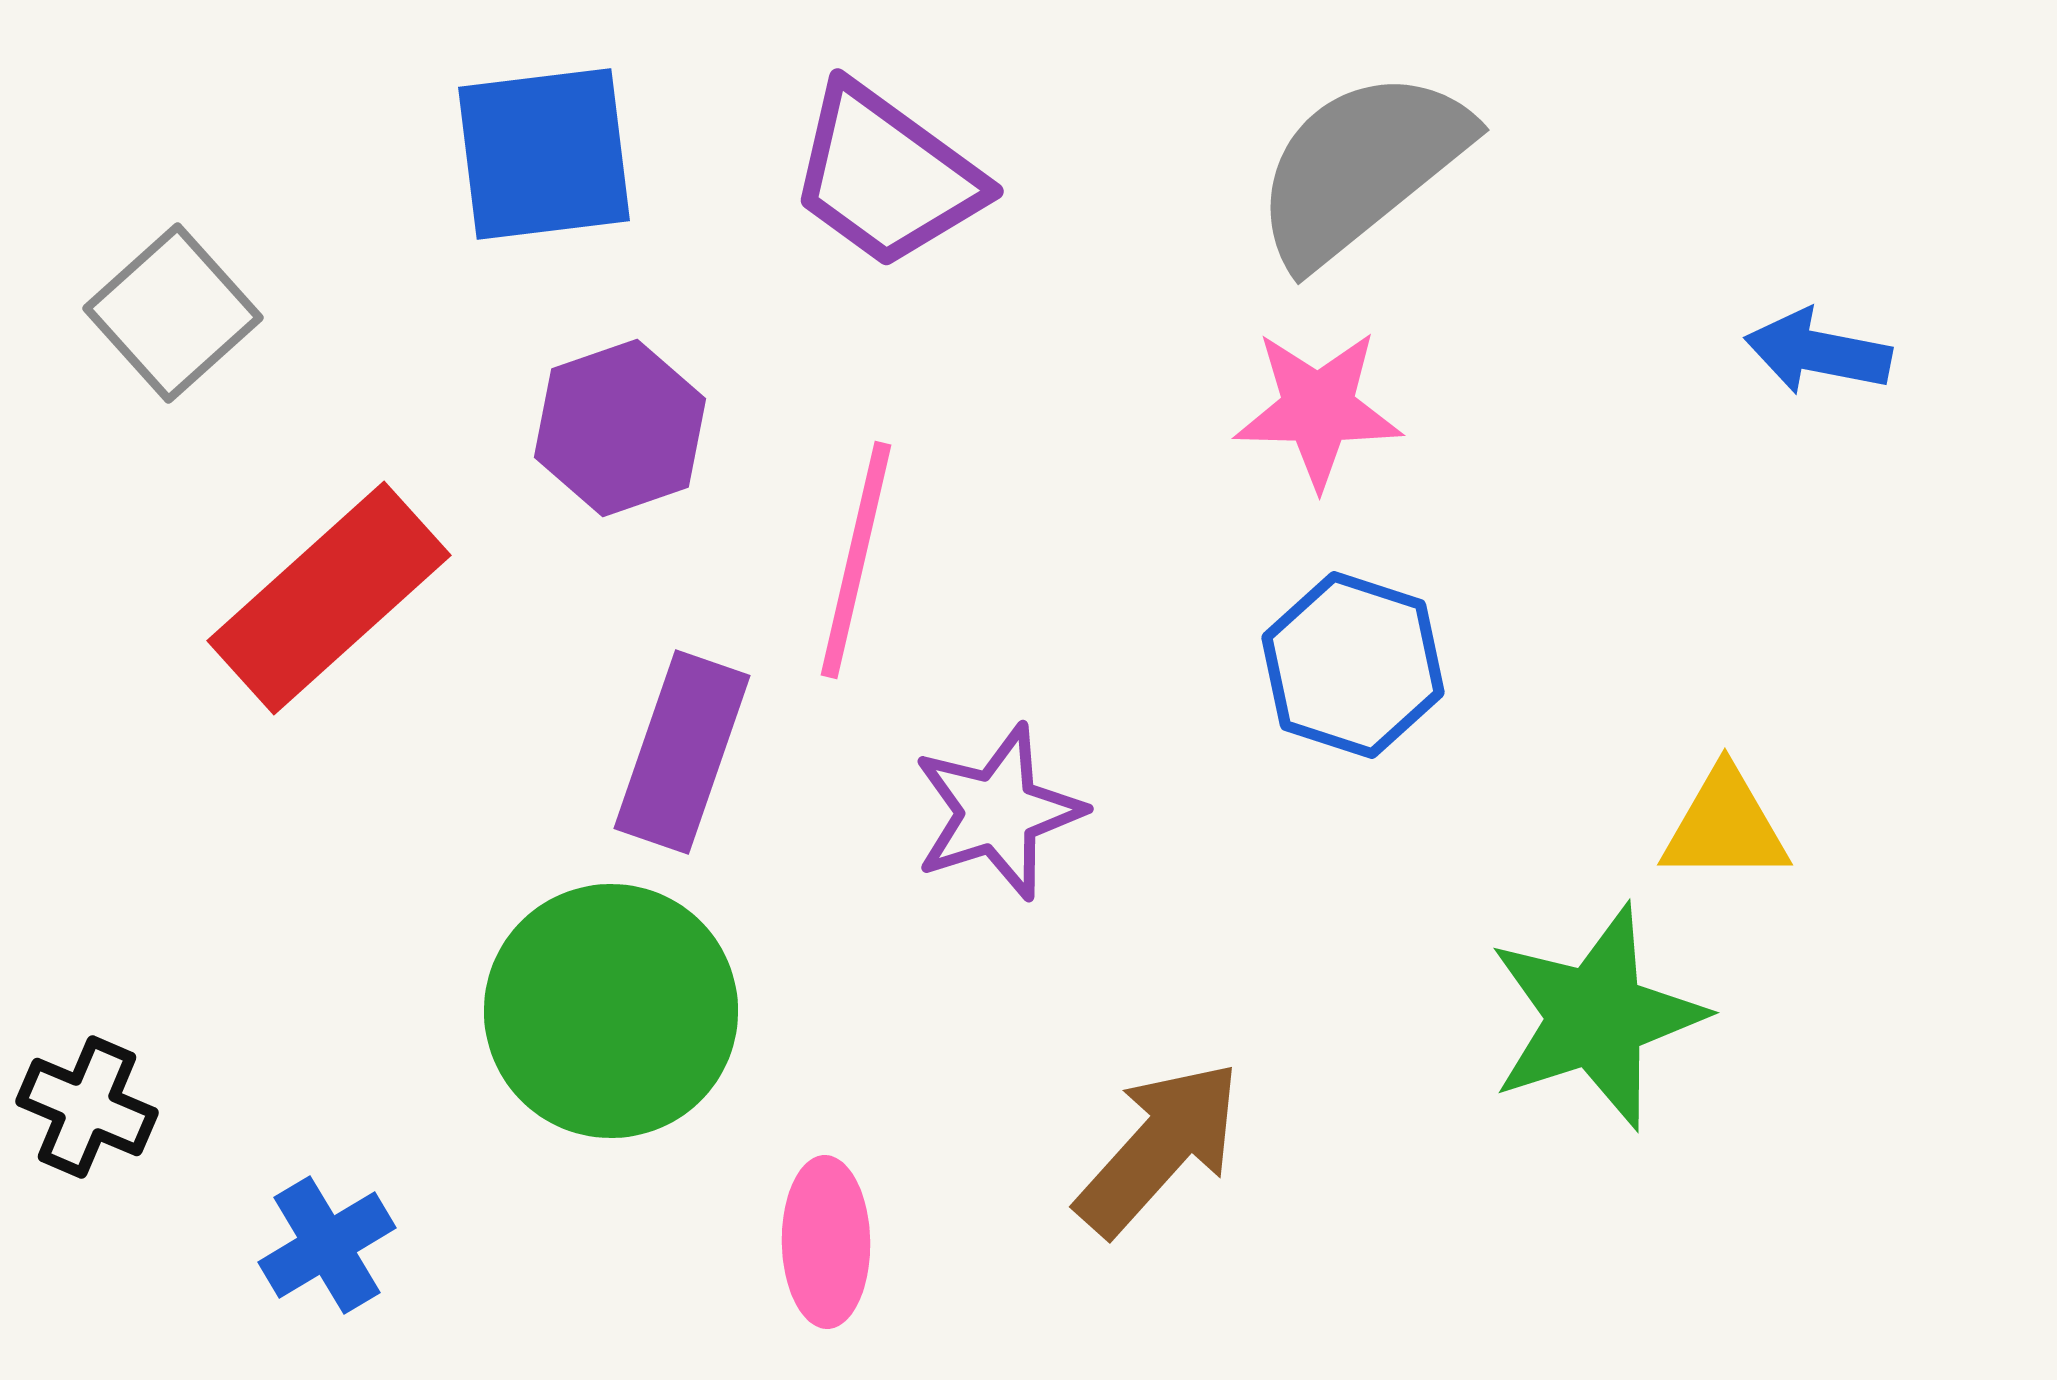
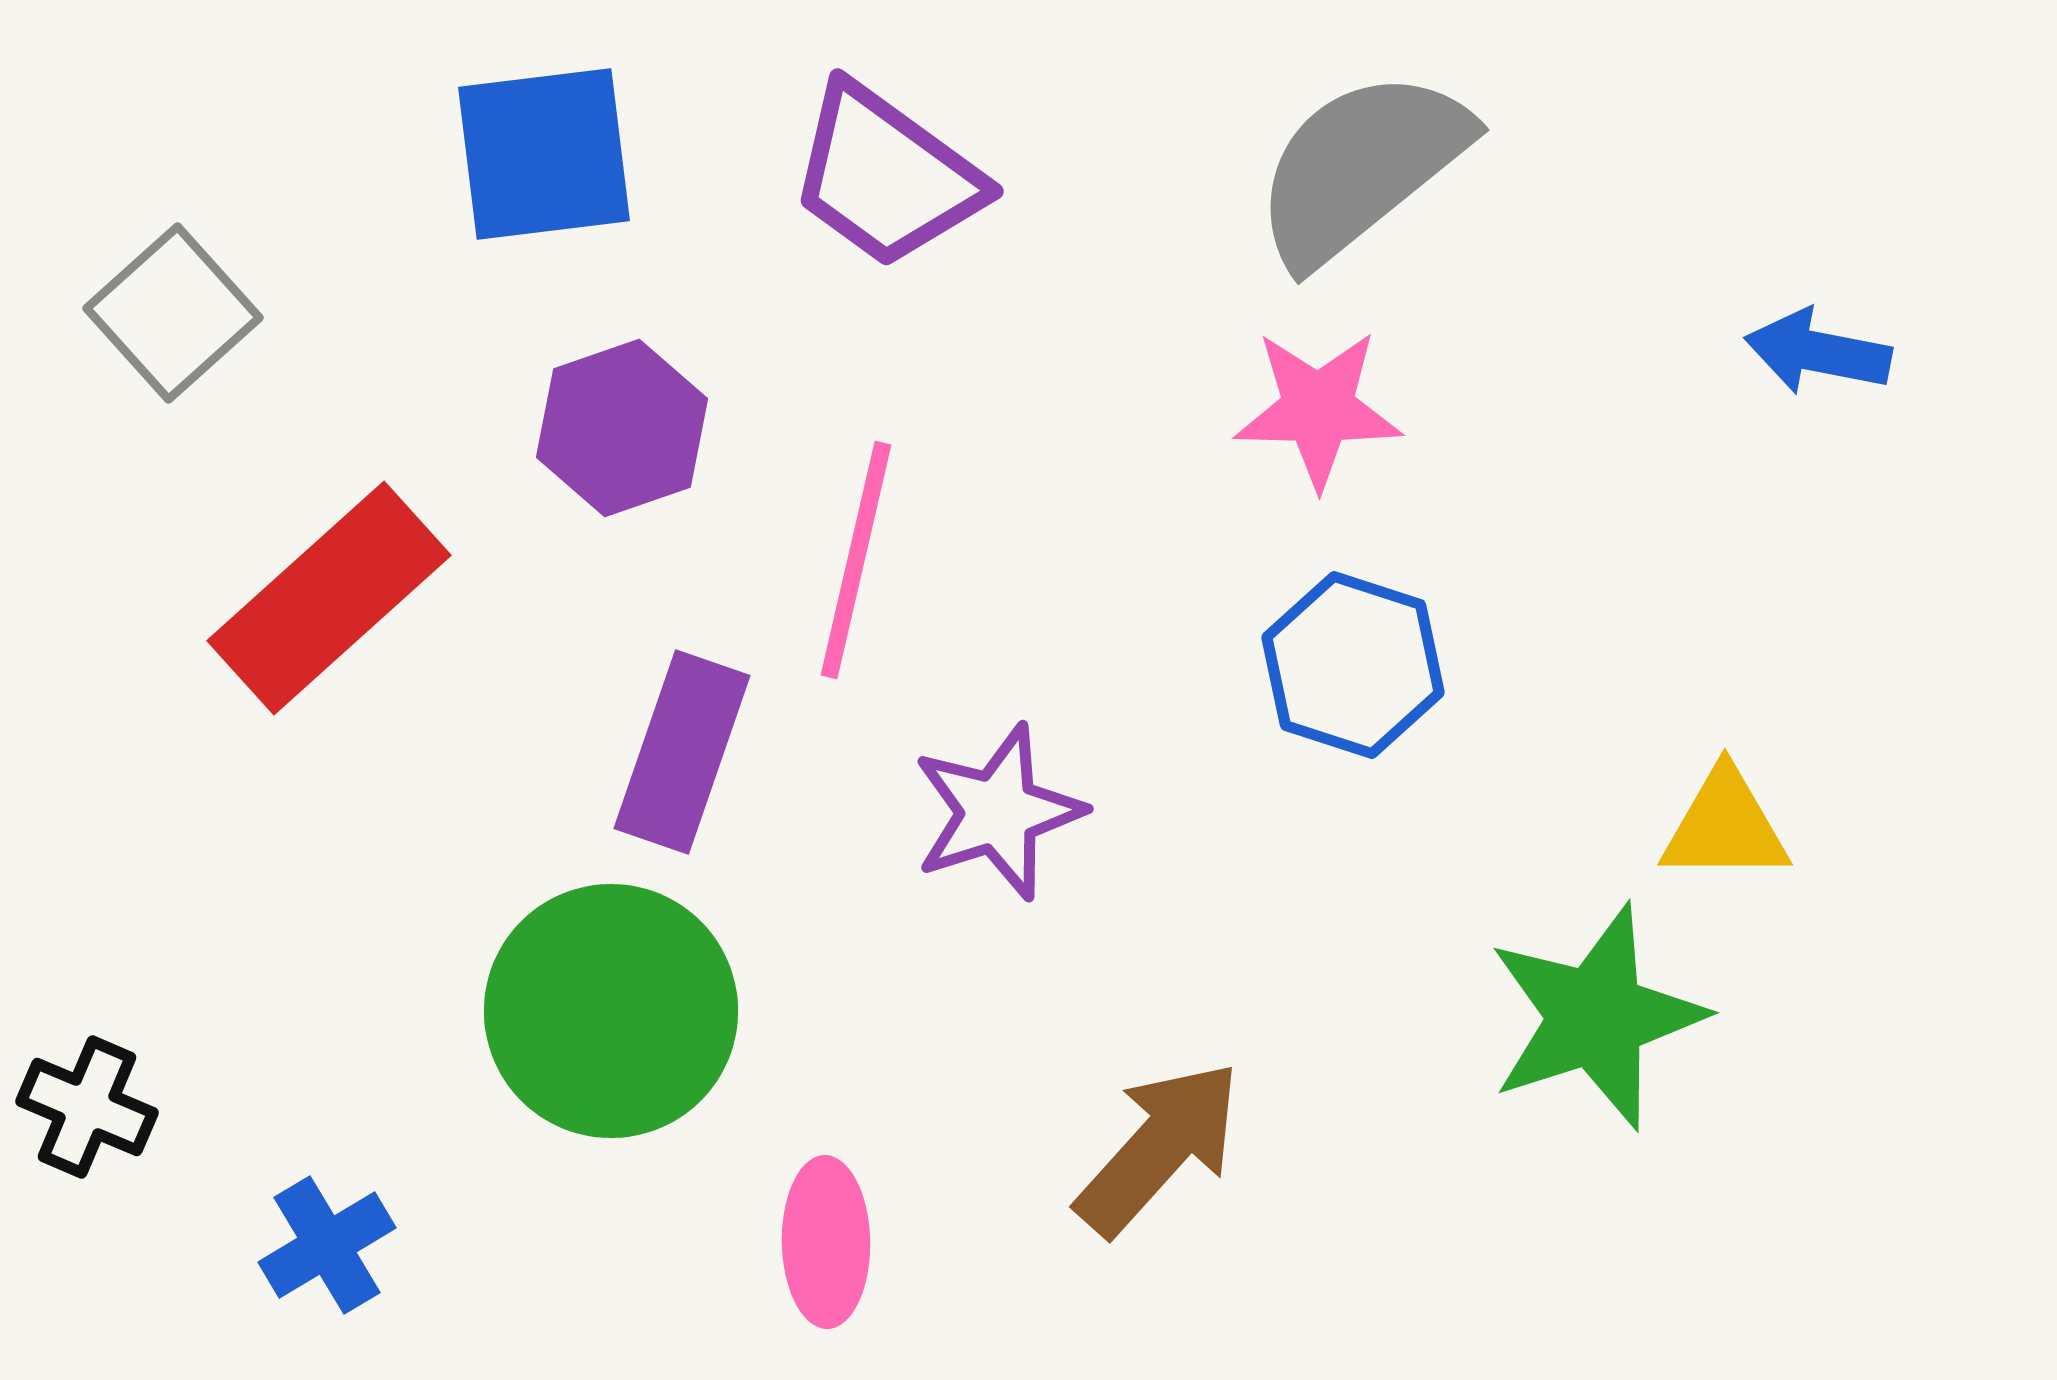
purple hexagon: moved 2 px right
